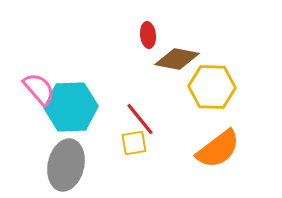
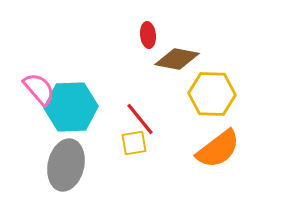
yellow hexagon: moved 7 px down
